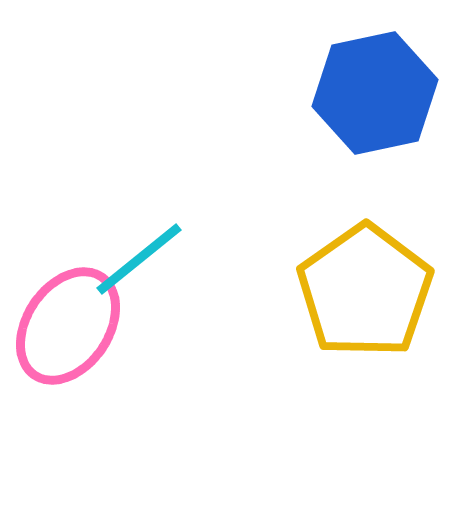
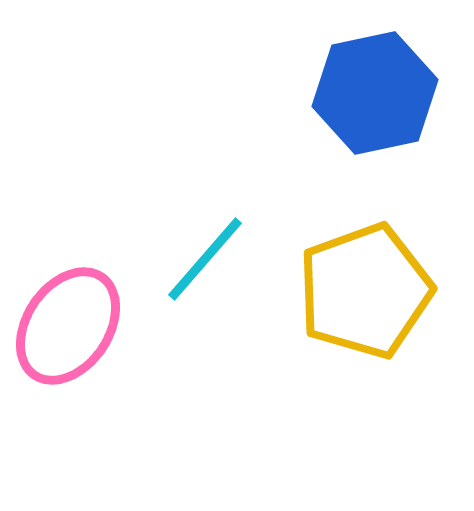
cyan line: moved 66 px right; rotated 10 degrees counterclockwise
yellow pentagon: rotated 15 degrees clockwise
